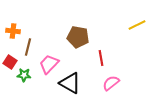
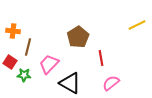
brown pentagon: rotated 30 degrees clockwise
